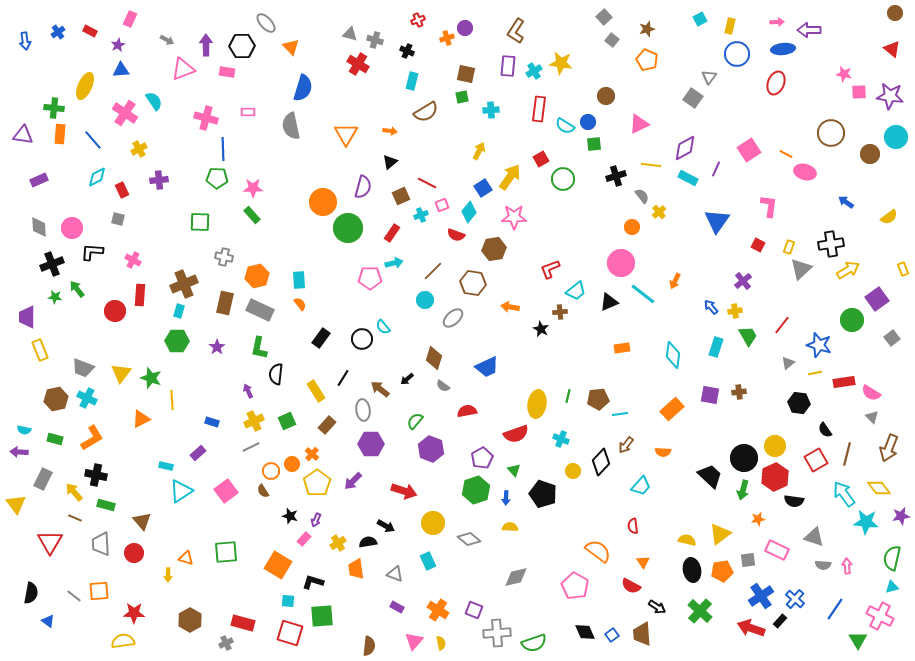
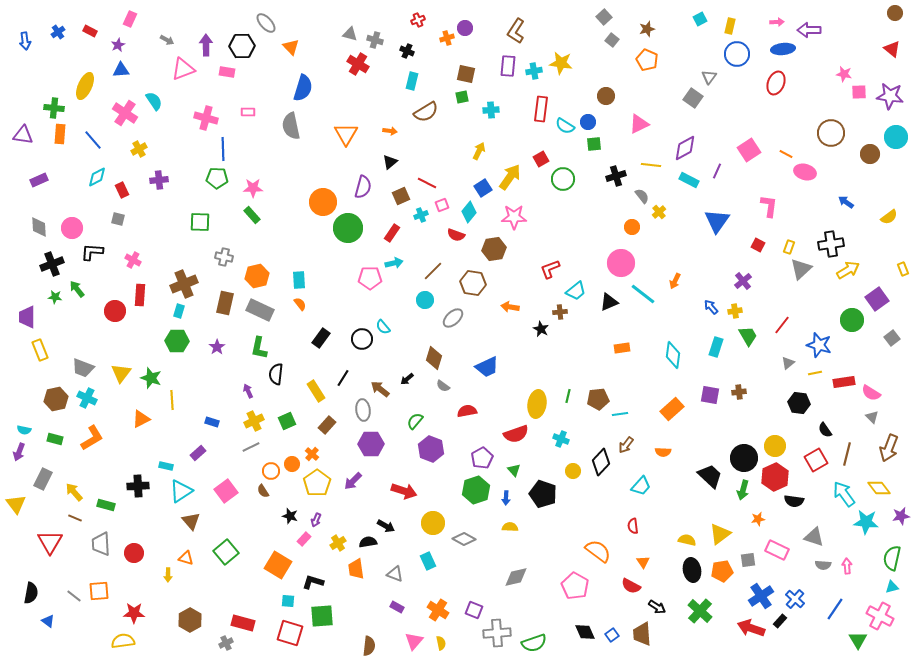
cyan cross at (534, 71): rotated 21 degrees clockwise
red rectangle at (539, 109): moved 2 px right
purple line at (716, 169): moved 1 px right, 2 px down
cyan rectangle at (688, 178): moved 1 px right, 2 px down
purple arrow at (19, 452): rotated 72 degrees counterclockwise
black cross at (96, 475): moved 42 px right, 11 px down; rotated 15 degrees counterclockwise
brown triangle at (142, 521): moved 49 px right
gray diamond at (469, 539): moved 5 px left; rotated 10 degrees counterclockwise
green square at (226, 552): rotated 35 degrees counterclockwise
